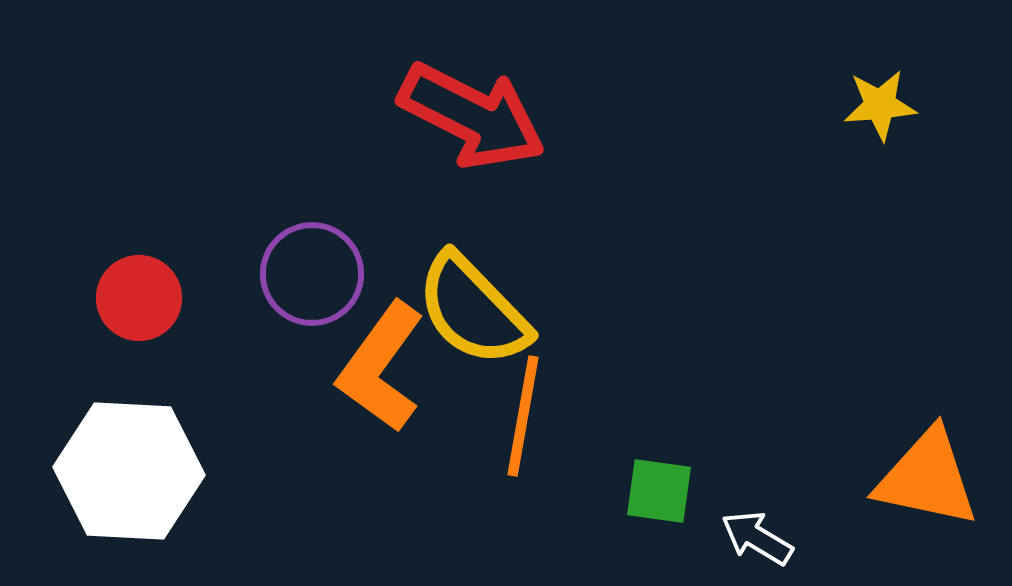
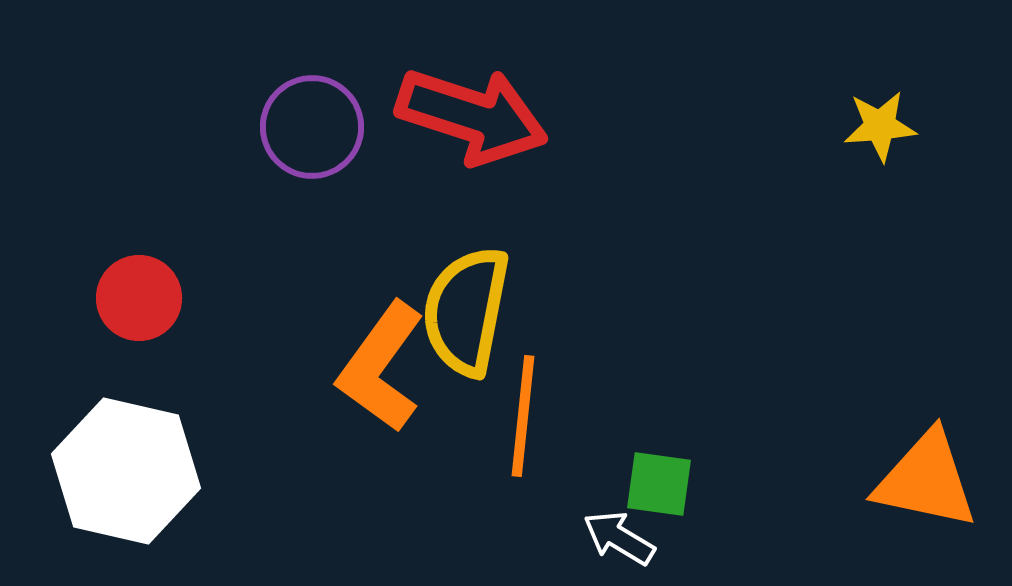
yellow star: moved 21 px down
red arrow: rotated 9 degrees counterclockwise
purple circle: moved 147 px up
yellow semicircle: moved 7 px left, 1 px down; rotated 55 degrees clockwise
orange line: rotated 4 degrees counterclockwise
white hexagon: moved 3 px left; rotated 10 degrees clockwise
orange triangle: moved 1 px left, 2 px down
green square: moved 7 px up
white arrow: moved 138 px left
